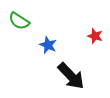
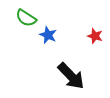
green semicircle: moved 7 px right, 3 px up
blue star: moved 10 px up
